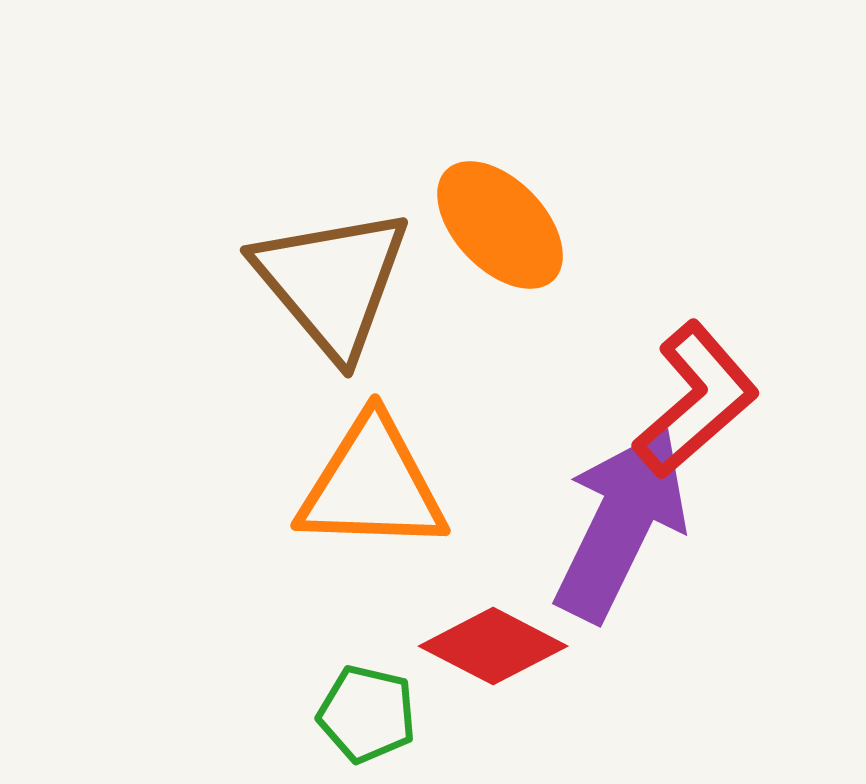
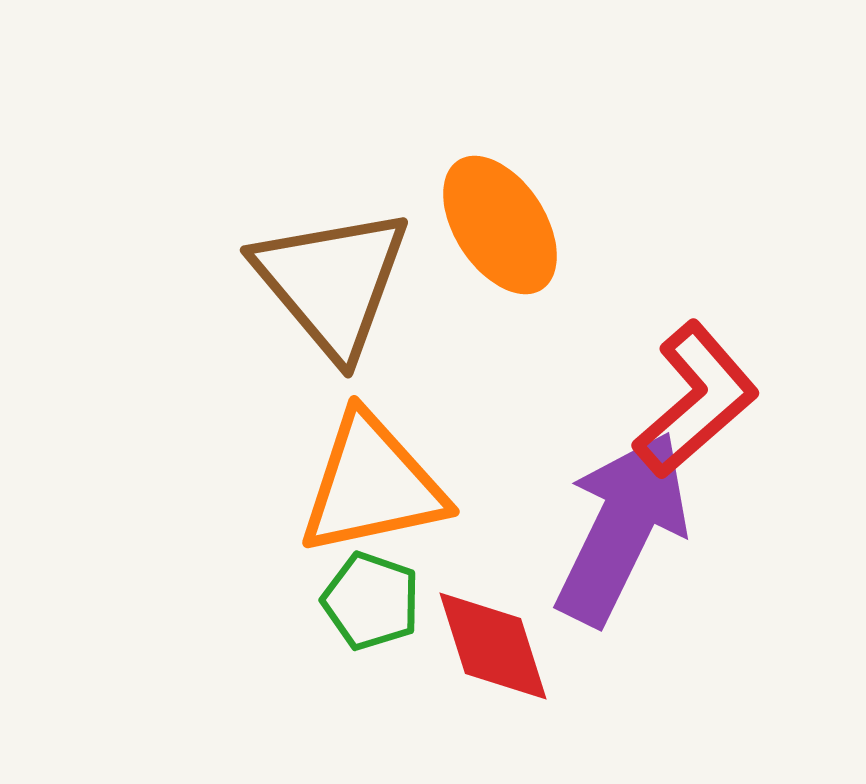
orange ellipse: rotated 11 degrees clockwise
orange triangle: rotated 14 degrees counterclockwise
purple arrow: moved 1 px right, 4 px down
red diamond: rotated 45 degrees clockwise
green pentagon: moved 4 px right, 113 px up; rotated 6 degrees clockwise
